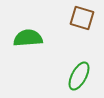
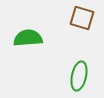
green ellipse: rotated 16 degrees counterclockwise
